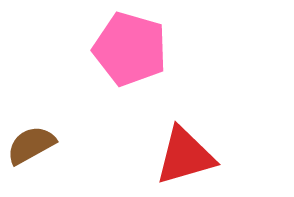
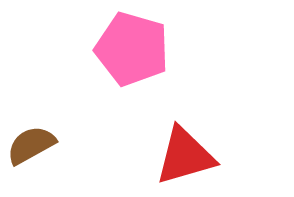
pink pentagon: moved 2 px right
